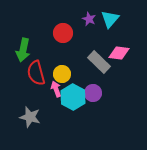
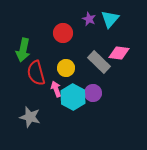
yellow circle: moved 4 px right, 6 px up
